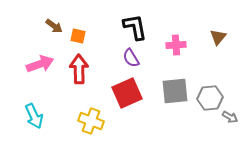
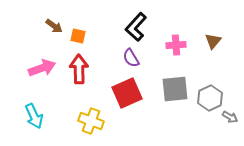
black L-shape: moved 1 px right; rotated 128 degrees counterclockwise
brown triangle: moved 5 px left, 4 px down
pink arrow: moved 2 px right, 4 px down
gray square: moved 2 px up
gray hexagon: rotated 20 degrees counterclockwise
